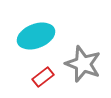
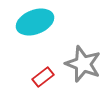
cyan ellipse: moved 1 px left, 14 px up
